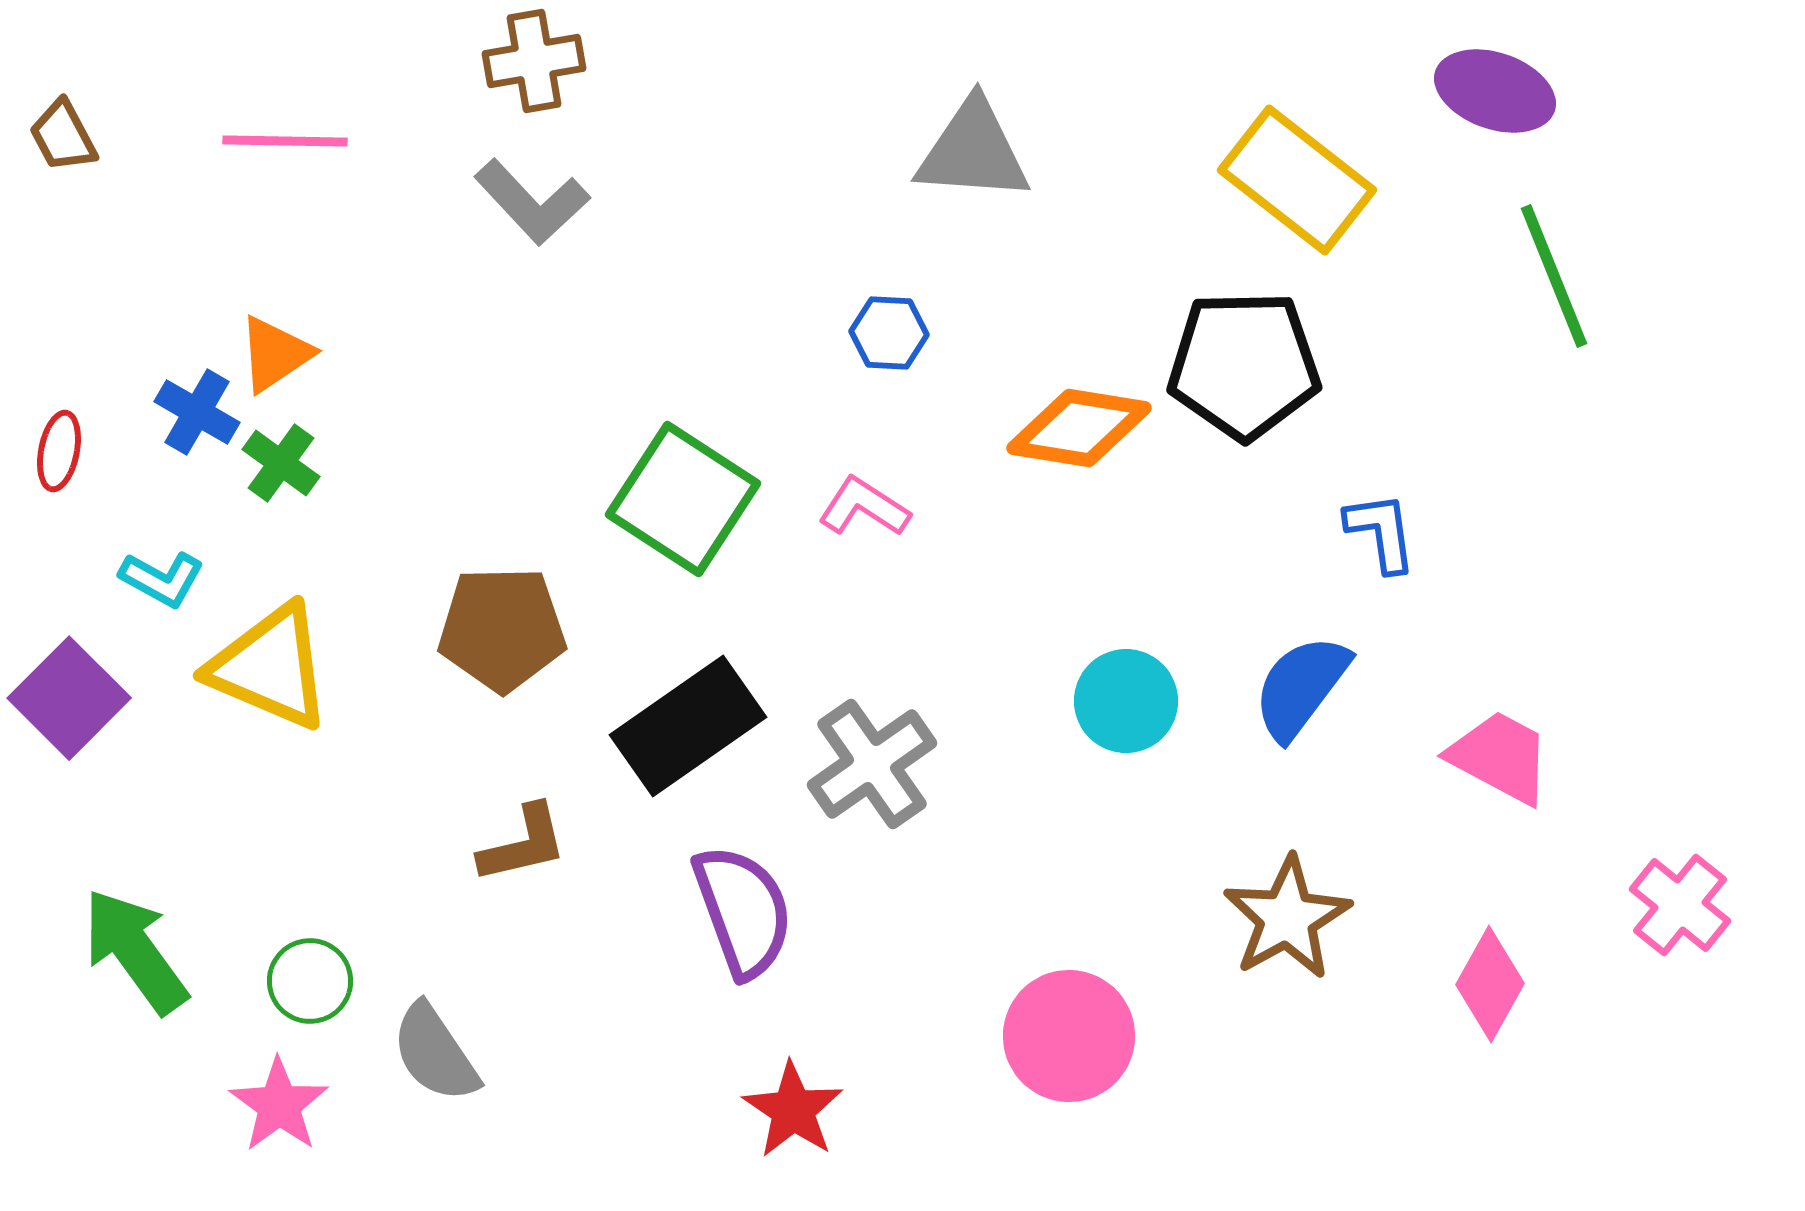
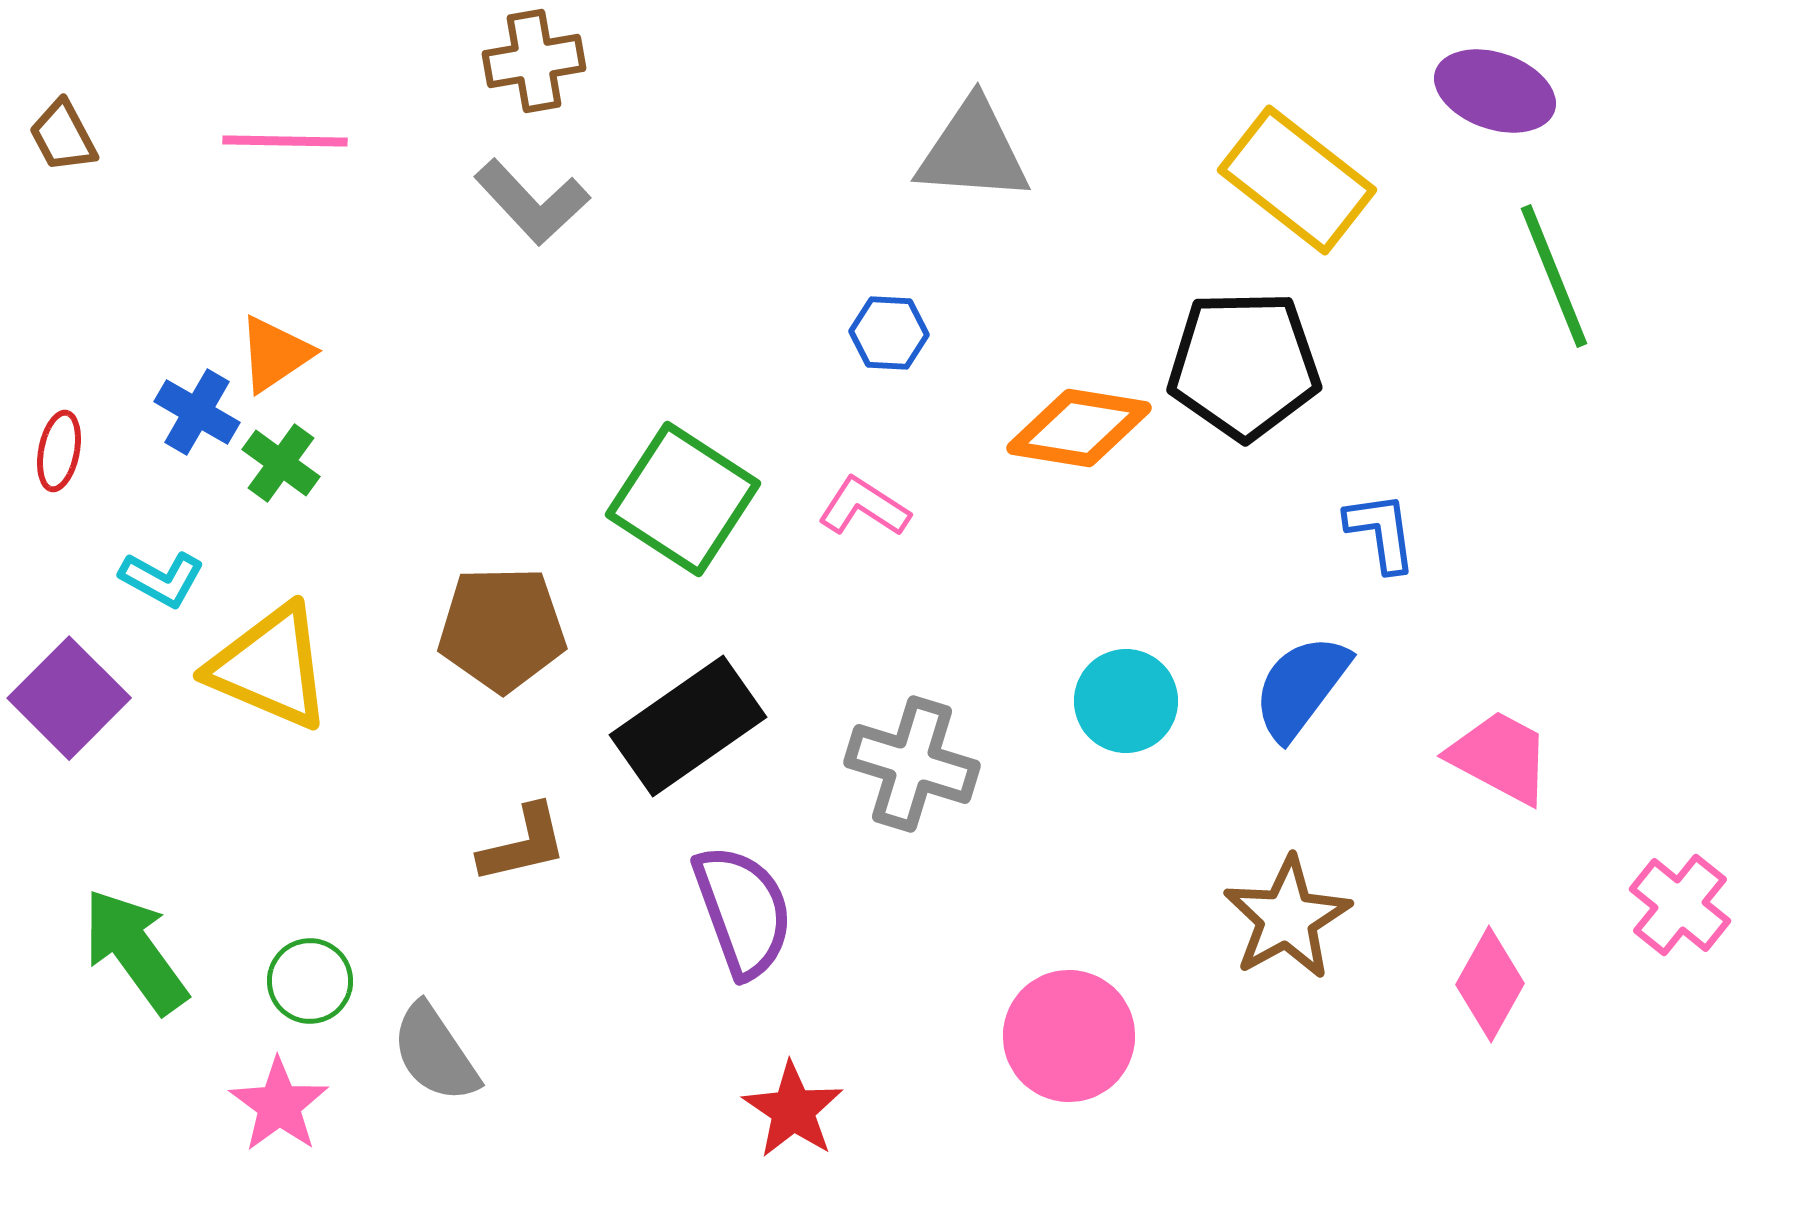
gray cross: moved 40 px right; rotated 38 degrees counterclockwise
